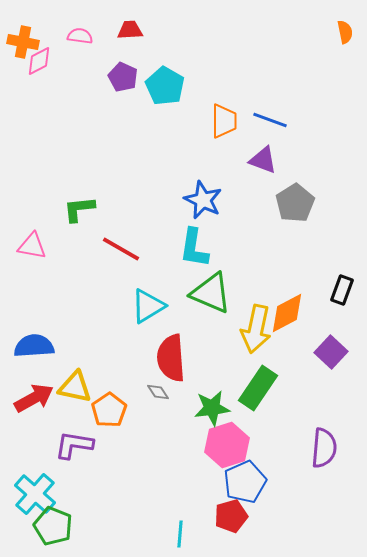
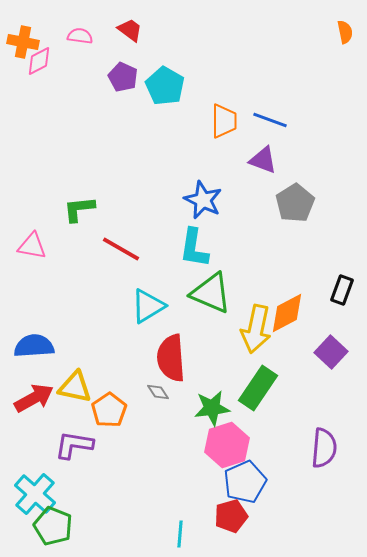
red trapezoid: rotated 40 degrees clockwise
